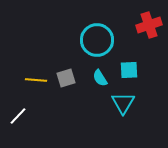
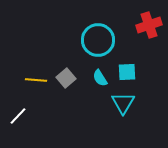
cyan circle: moved 1 px right
cyan square: moved 2 px left, 2 px down
gray square: rotated 24 degrees counterclockwise
